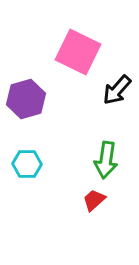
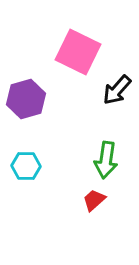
cyan hexagon: moved 1 px left, 2 px down
